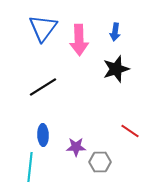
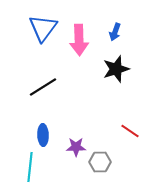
blue arrow: rotated 12 degrees clockwise
